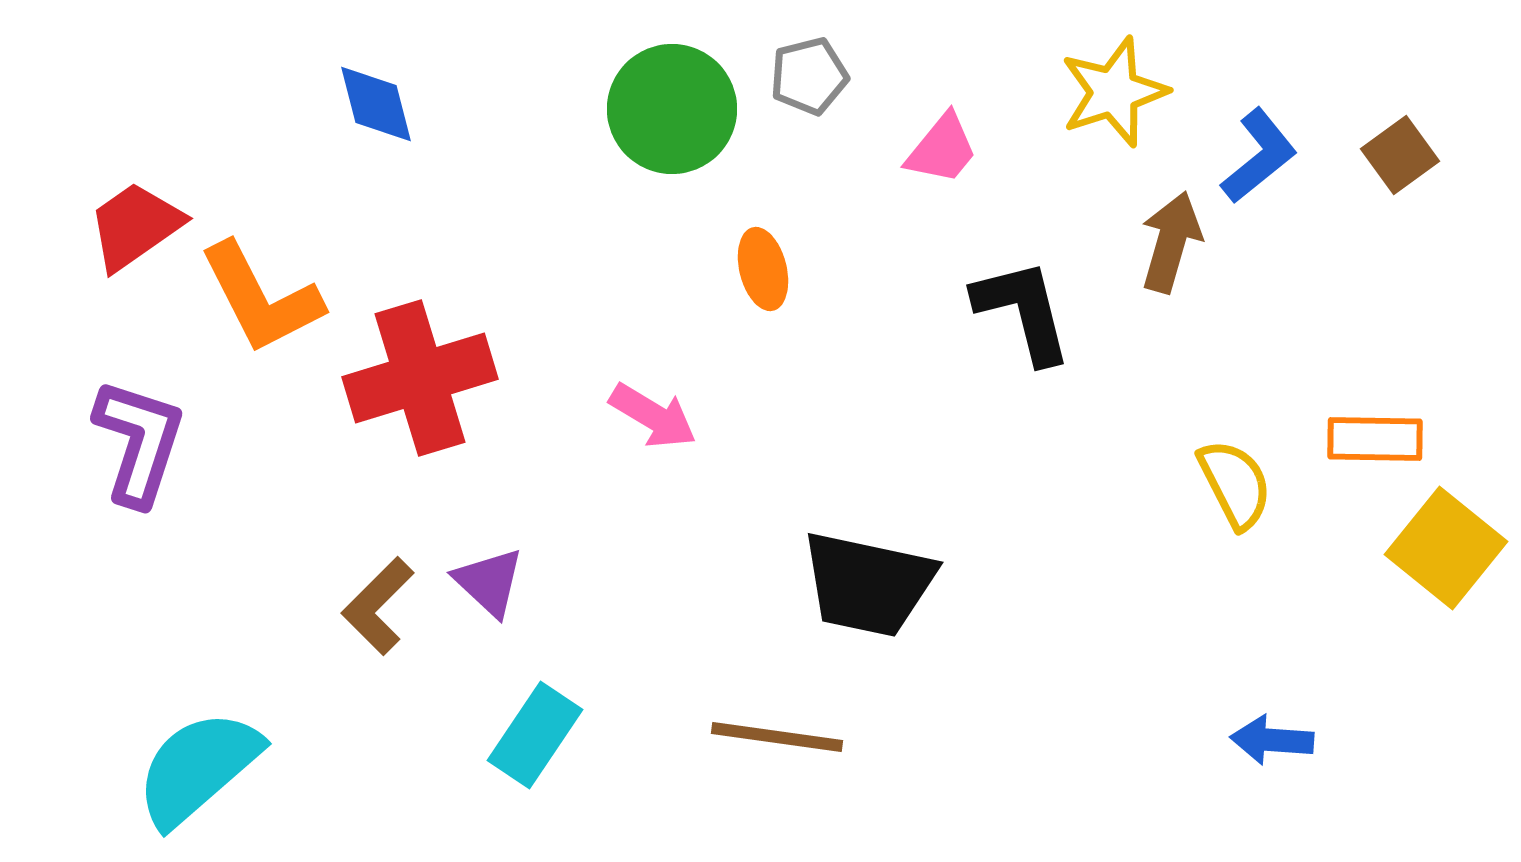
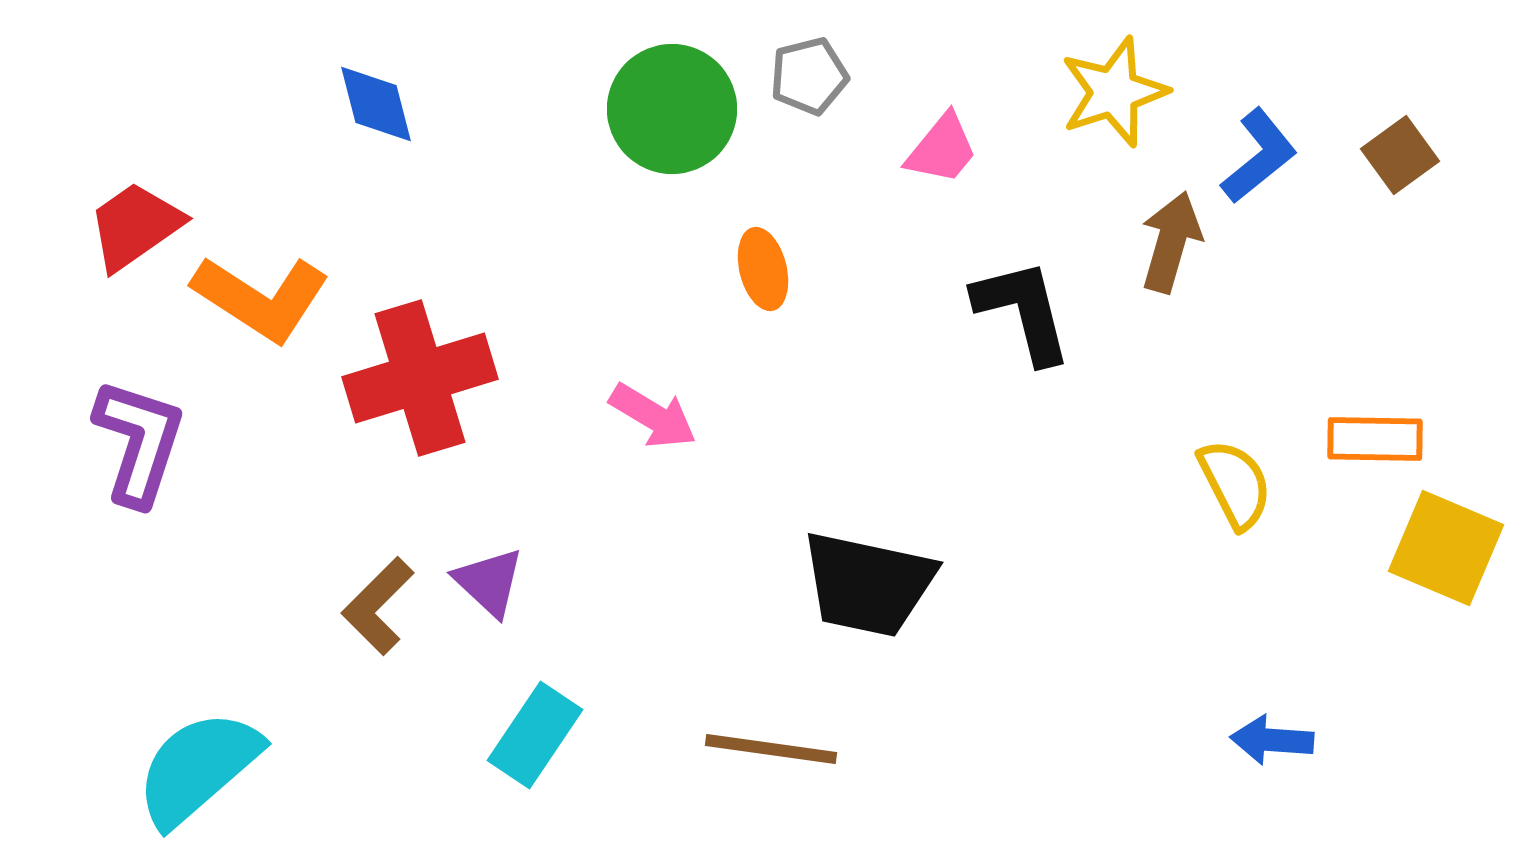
orange L-shape: rotated 30 degrees counterclockwise
yellow square: rotated 16 degrees counterclockwise
brown line: moved 6 px left, 12 px down
